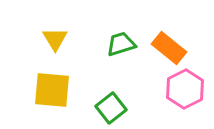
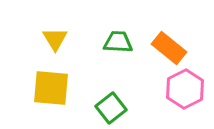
green trapezoid: moved 3 px left, 2 px up; rotated 20 degrees clockwise
yellow square: moved 1 px left, 2 px up
